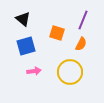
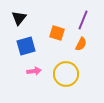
black triangle: moved 4 px left, 1 px up; rotated 28 degrees clockwise
yellow circle: moved 4 px left, 2 px down
